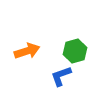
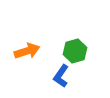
blue L-shape: rotated 35 degrees counterclockwise
